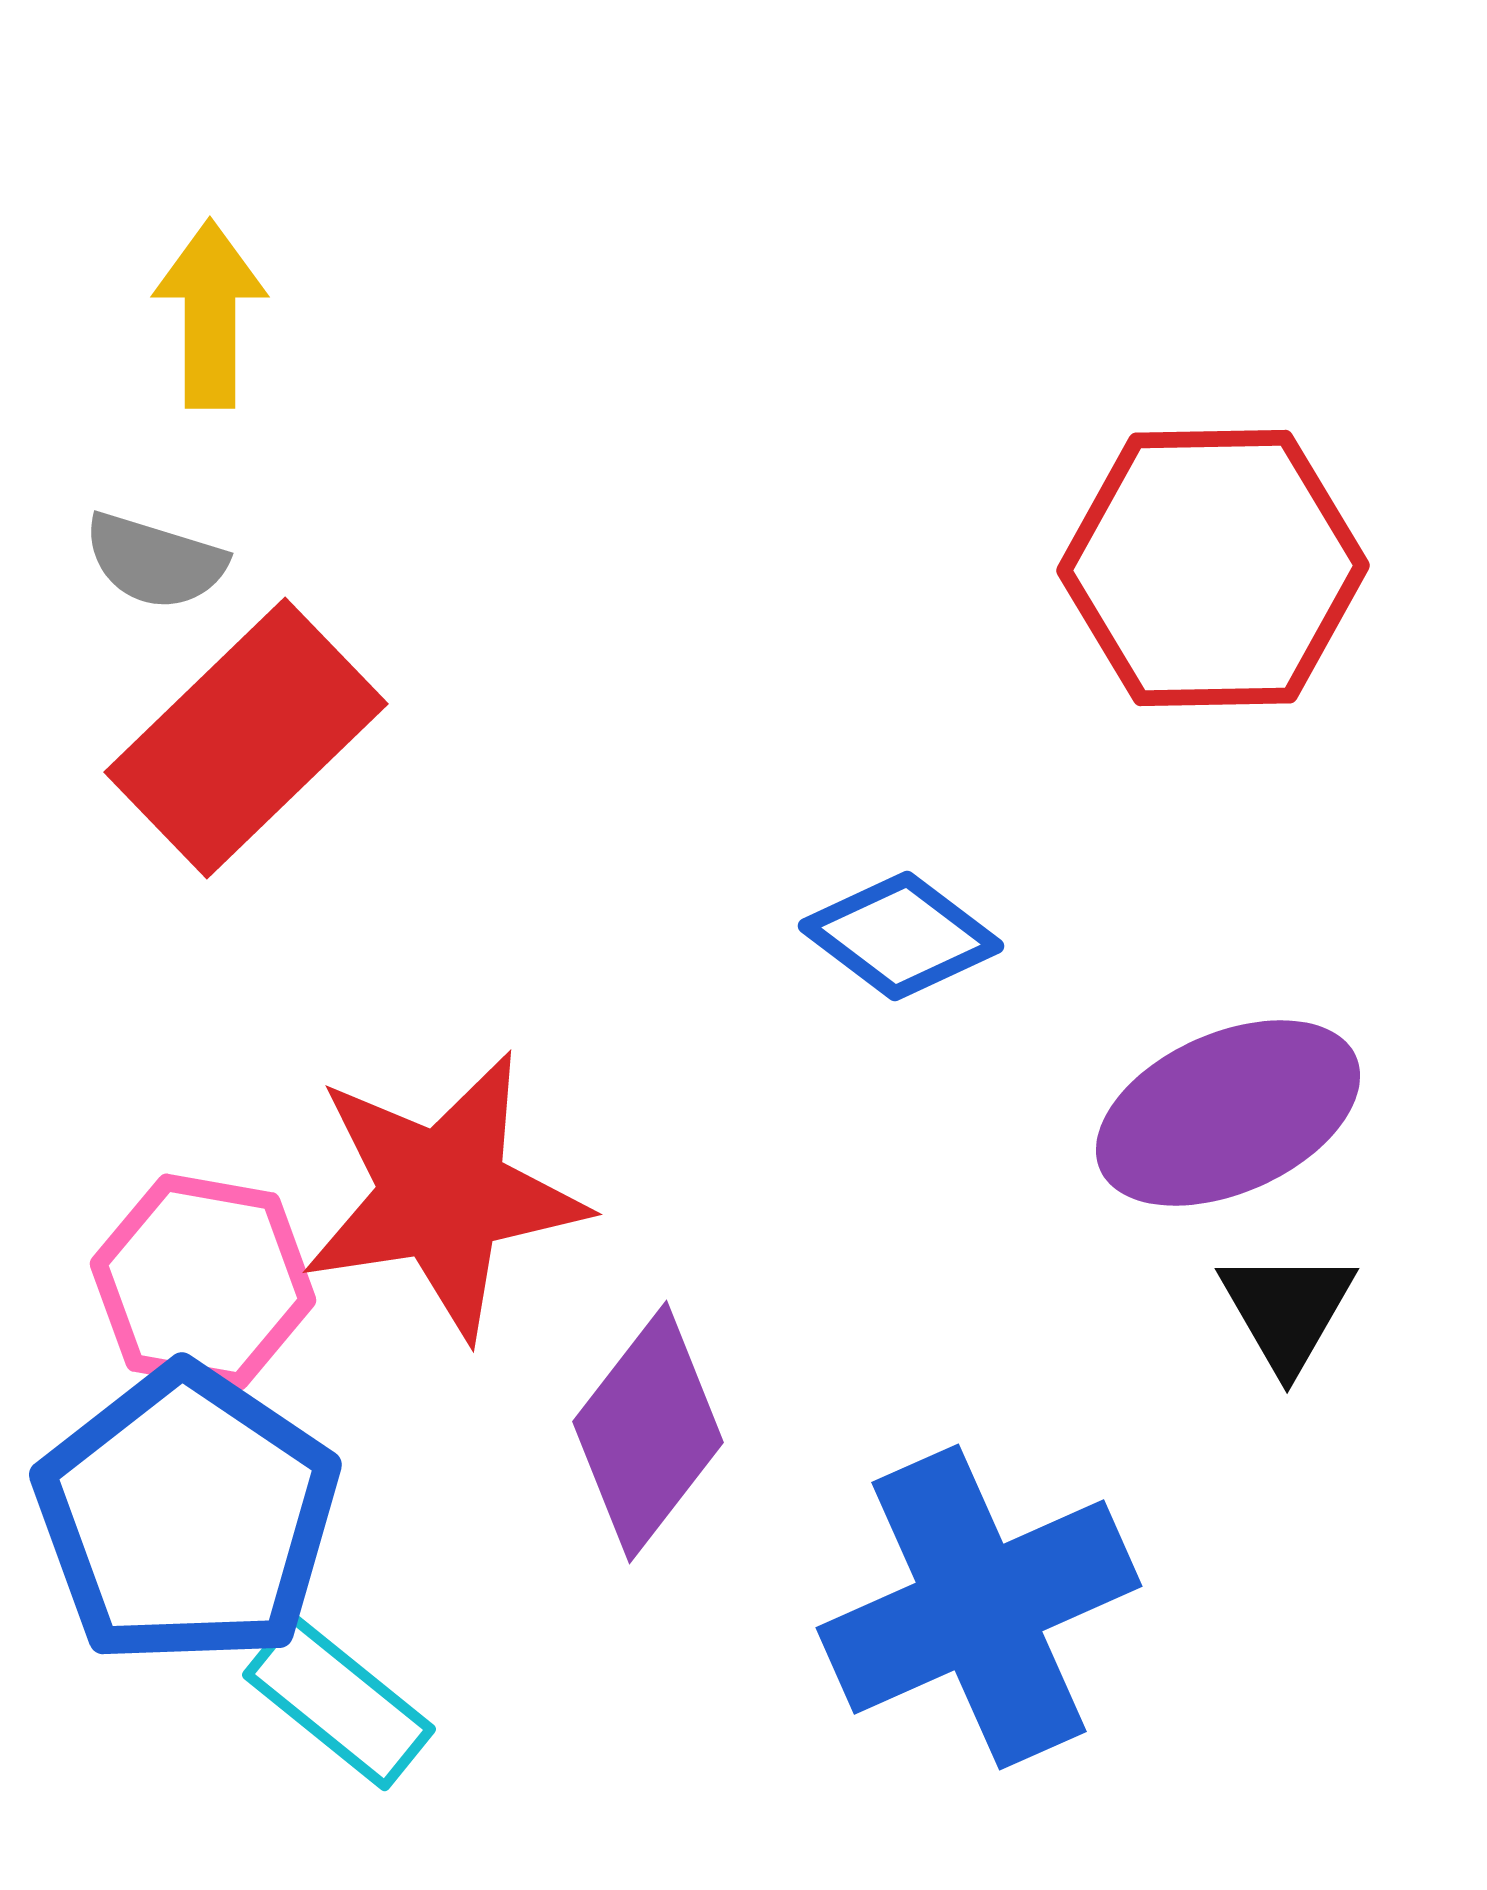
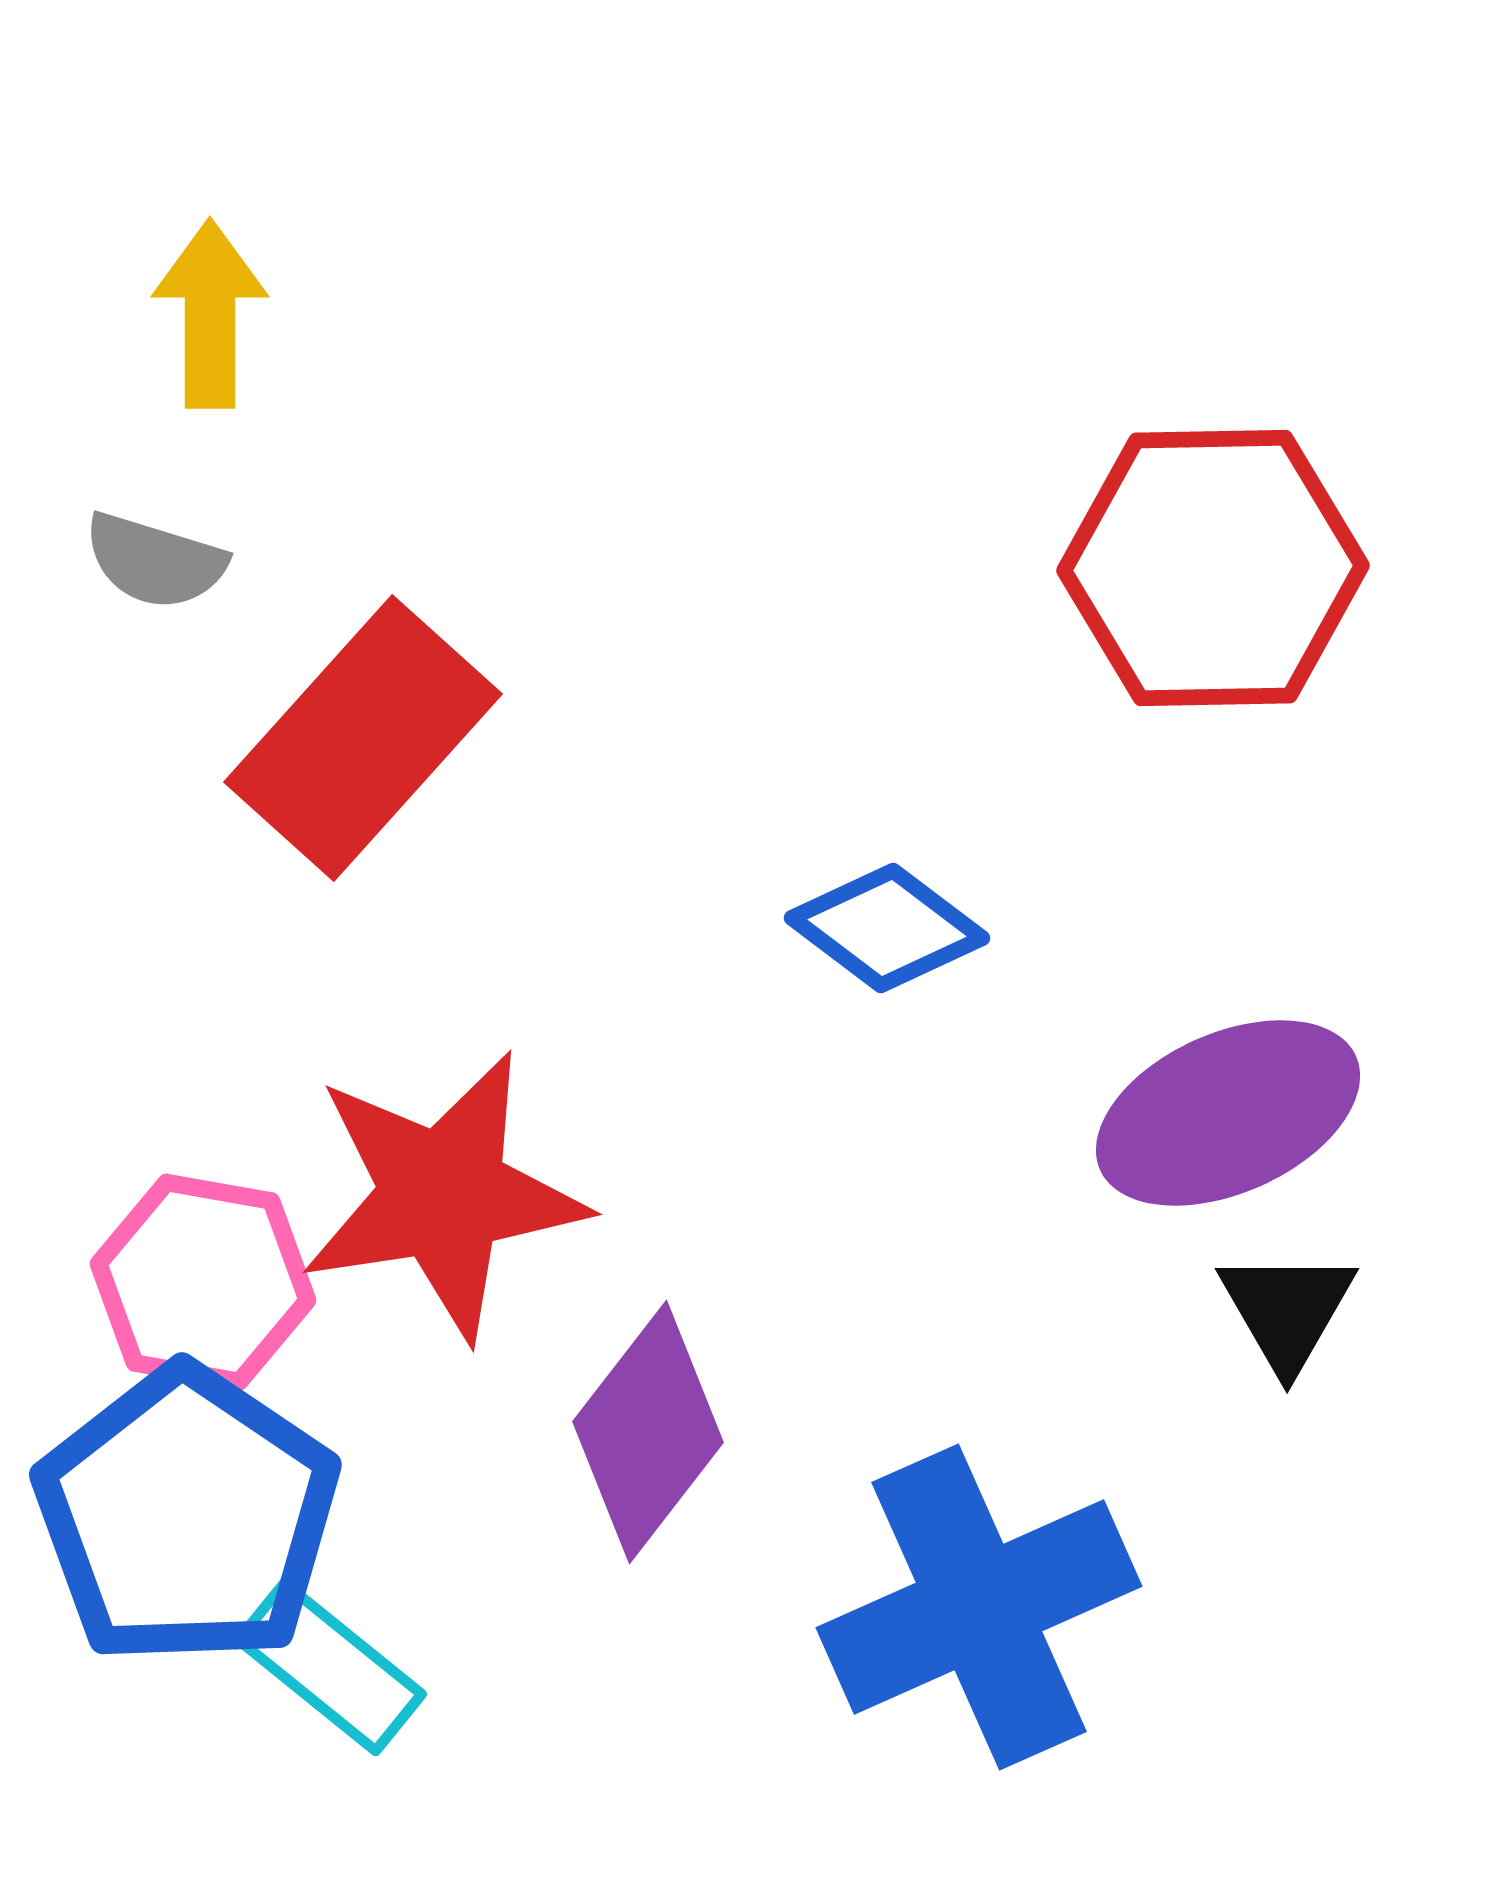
red rectangle: moved 117 px right; rotated 4 degrees counterclockwise
blue diamond: moved 14 px left, 8 px up
cyan rectangle: moved 9 px left, 35 px up
